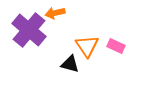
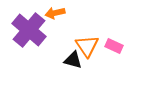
pink rectangle: moved 2 px left
black triangle: moved 3 px right, 4 px up
